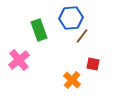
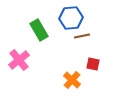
green rectangle: rotated 10 degrees counterclockwise
brown line: rotated 42 degrees clockwise
